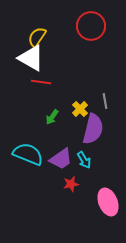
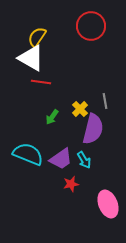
pink ellipse: moved 2 px down
